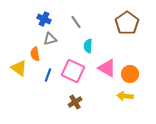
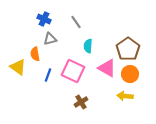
brown pentagon: moved 1 px right, 26 px down
yellow triangle: moved 1 px left, 1 px up
brown cross: moved 6 px right
